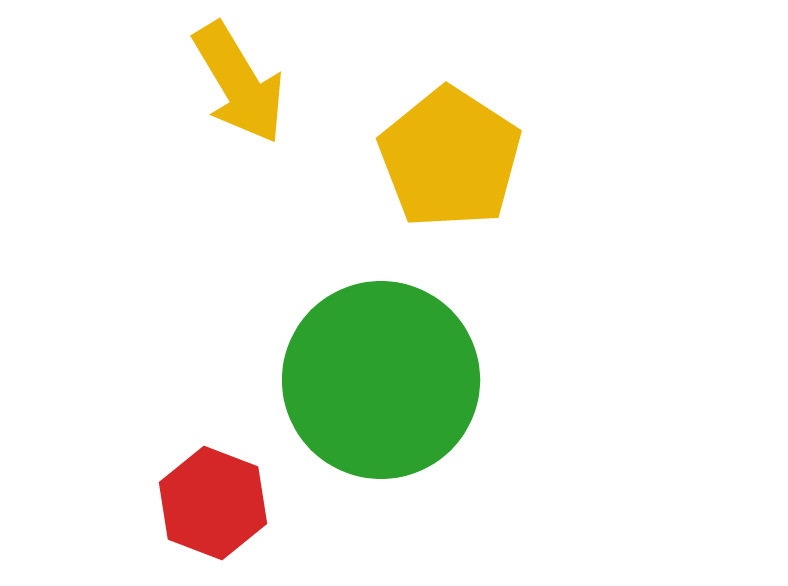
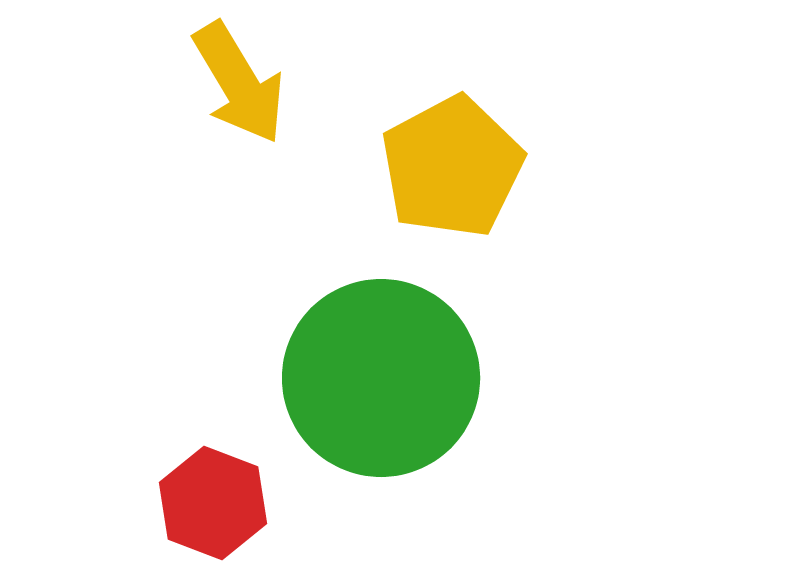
yellow pentagon: moved 2 px right, 9 px down; rotated 11 degrees clockwise
green circle: moved 2 px up
